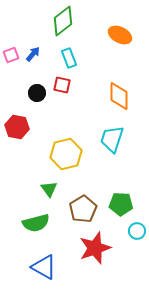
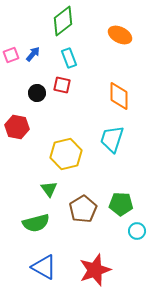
red star: moved 22 px down
